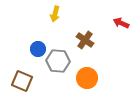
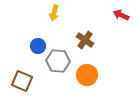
yellow arrow: moved 1 px left, 1 px up
red arrow: moved 8 px up
blue circle: moved 3 px up
orange circle: moved 3 px up
